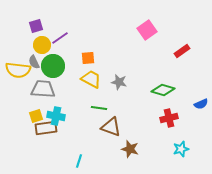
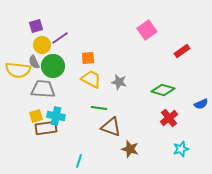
red cross: rotated 24 degrees counterclockwise
